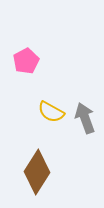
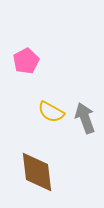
brown diamond: rotated 39 degrees counterclockwise
